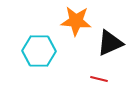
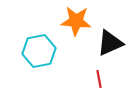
cyan hexagon: rotated 12 degrees counterclockwise
red line: rotated 66 degrees clockwise
